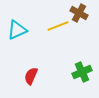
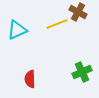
brown cross: moved 1 px left, 1 px up
yellow line: moved 1 px left, 2 px up
red semicircle: moved 1 px left, 3 px down; rotated 24 degrees counterclockwise
